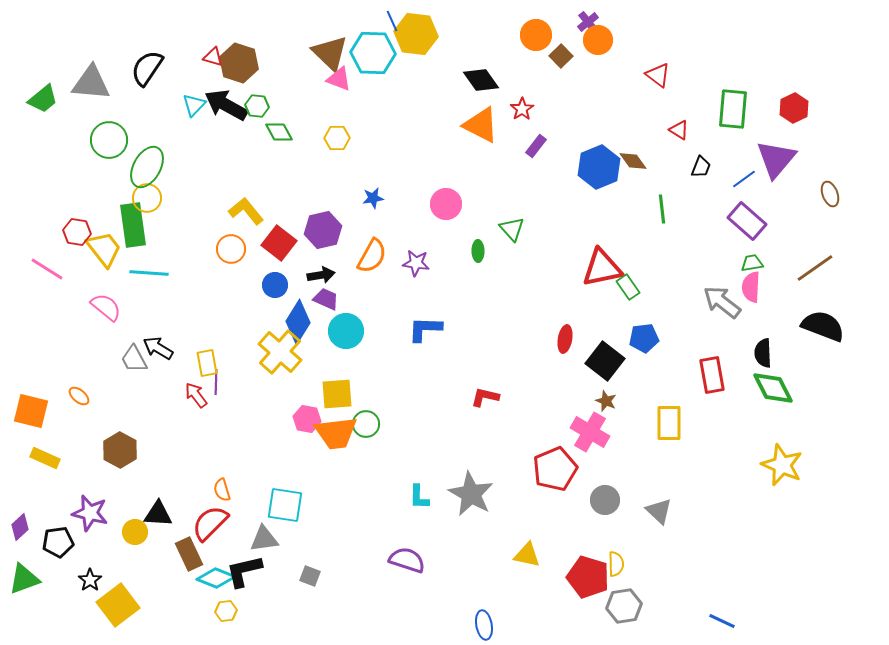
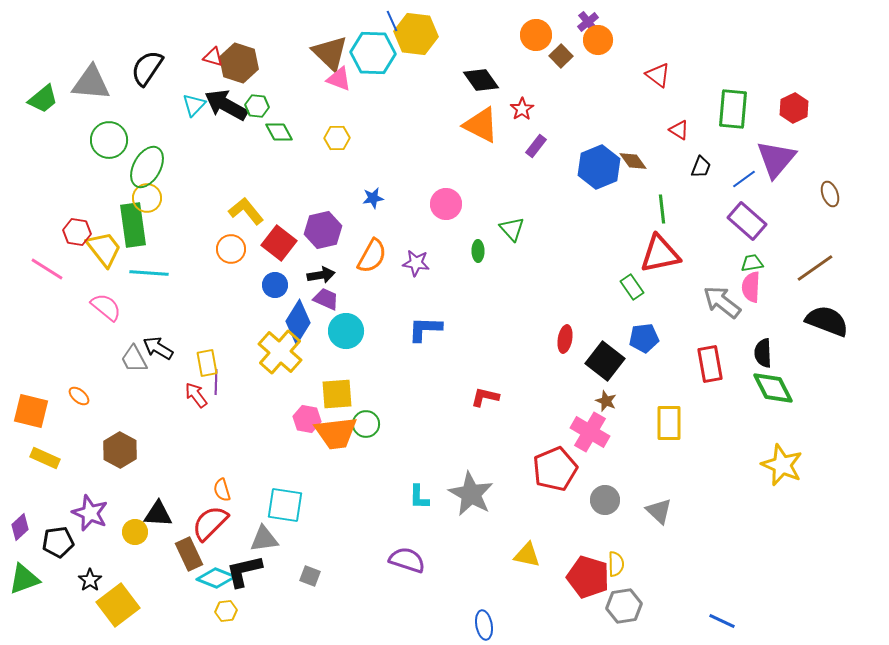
red triangle at (602, 268): moved 58 px right, 14 px up
green rectangle at (628, 287): moved 4 px right
black semicircle at (823, 326): moved 4 px right, 5 px up
red rectangle at (712, 375): moved 2 px left, 11 px up
purple star at (90, 513): rotated 9 degrees clockwise
